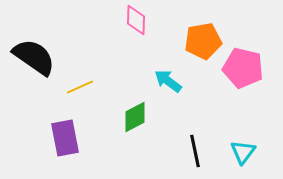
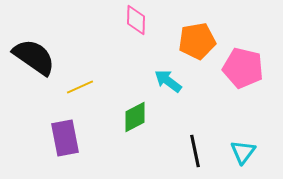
orange pentagon: moved 6 px left
